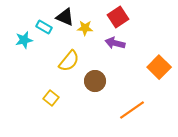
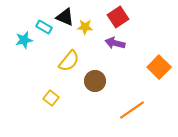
yellow star: moved 1 px up
